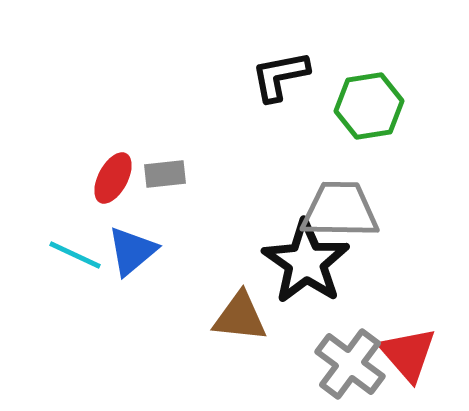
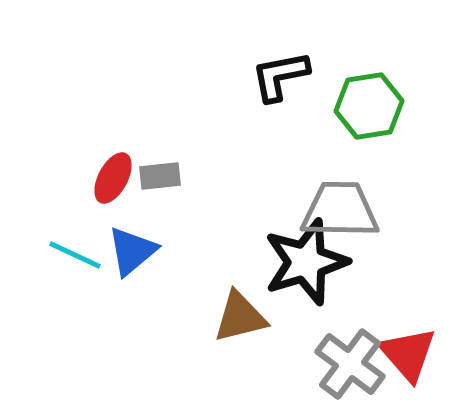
gray rectangle: moved 5 px left, 2 px down
black star: rotated 20 degrees clockwise
brown triangle: rotated 20 degrees counterclockwise
